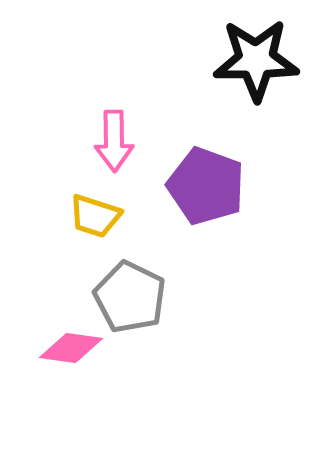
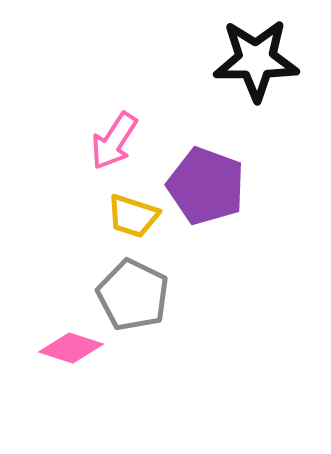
pink arrow: rotated 34 degrees clockwise
yellow trapezoid: moved 38 px right
gray pentagon: moved 3 px right, 2 px up
pink diamond: rotated 10 degrees clockwise
